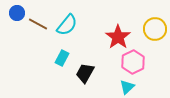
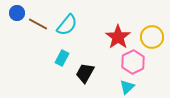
yellow circle: moved 3 px left, 8 px down
